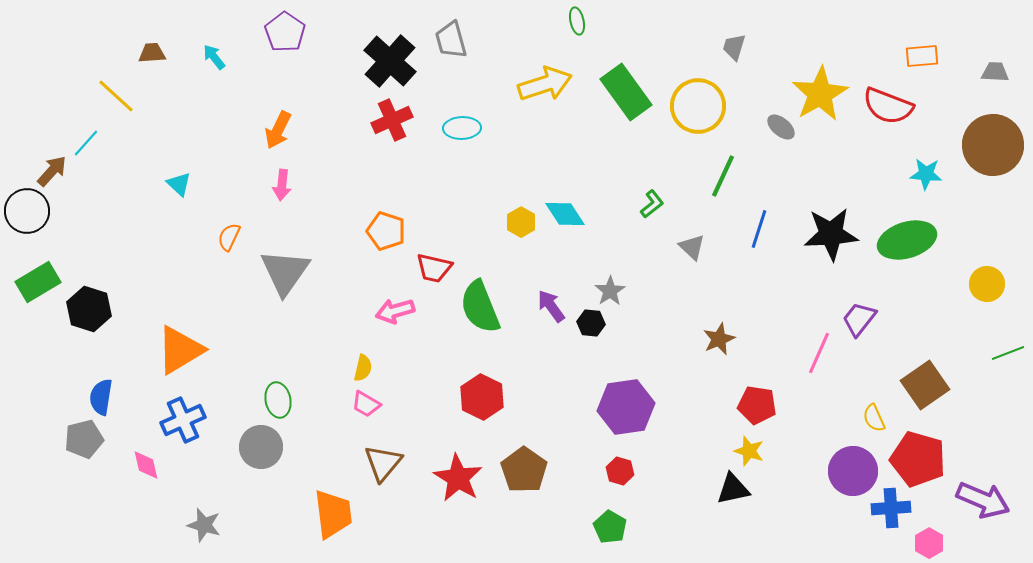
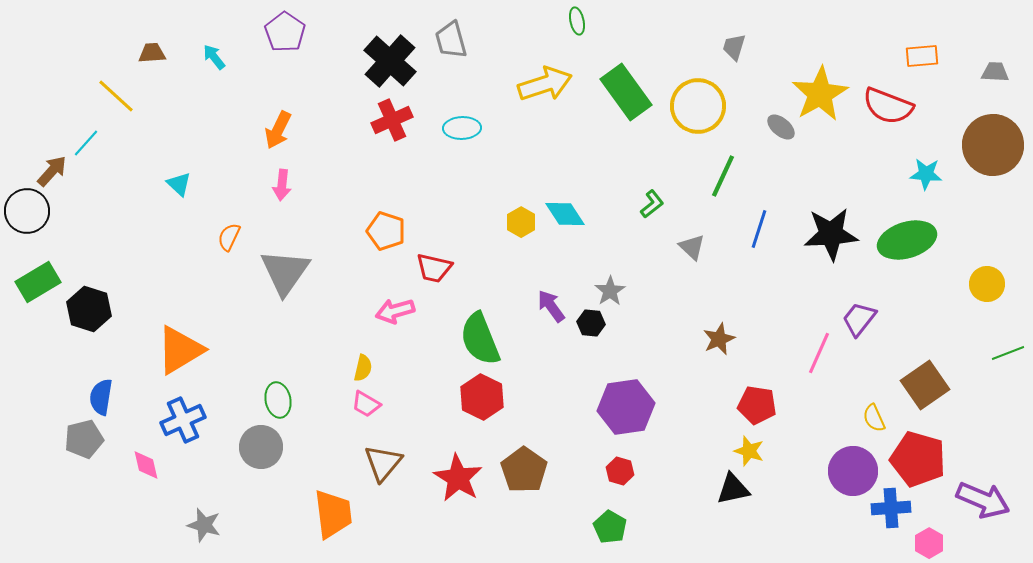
green semicircle at (480, 307): moved 32 px down
